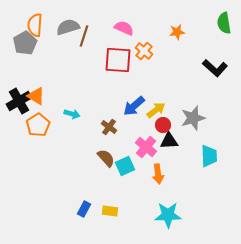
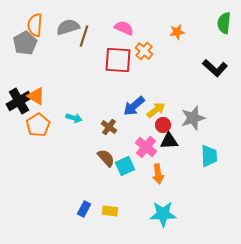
green semicircle: rotated 15 degrees clockwise
cyan arrow: moved 2 px right, 4 px down
cyan star: moved 5 px left, 1 px up
